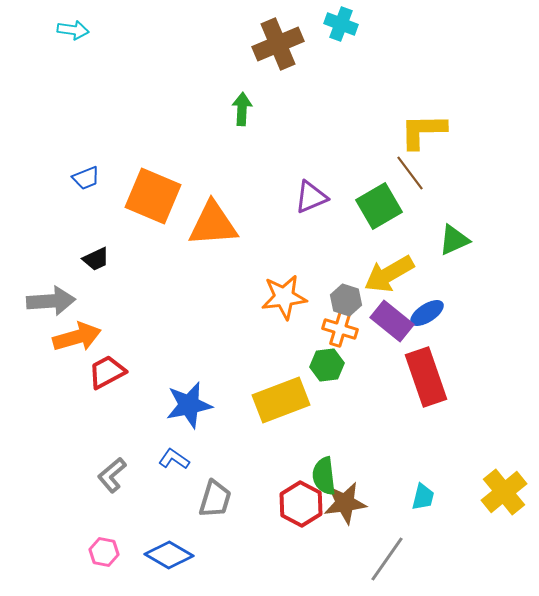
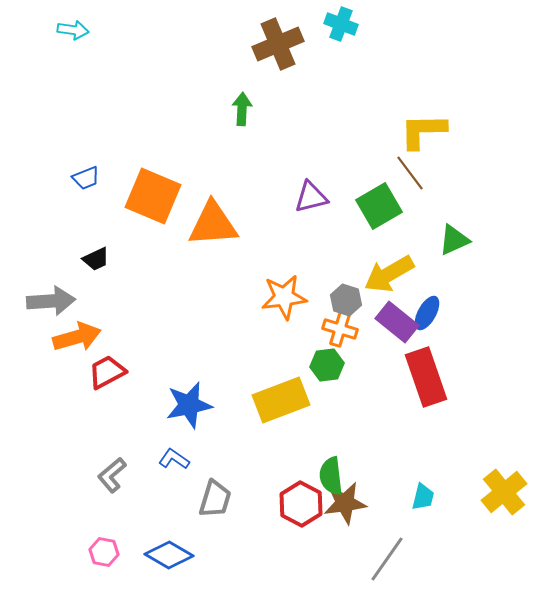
purple triangle: rotated 9 degrees clockwise
blue ellipse: rotated 28 degrees counterclockwise
purple rectangle: moved 5 px right, 1 px down
green semicircle: moved 7 px right
